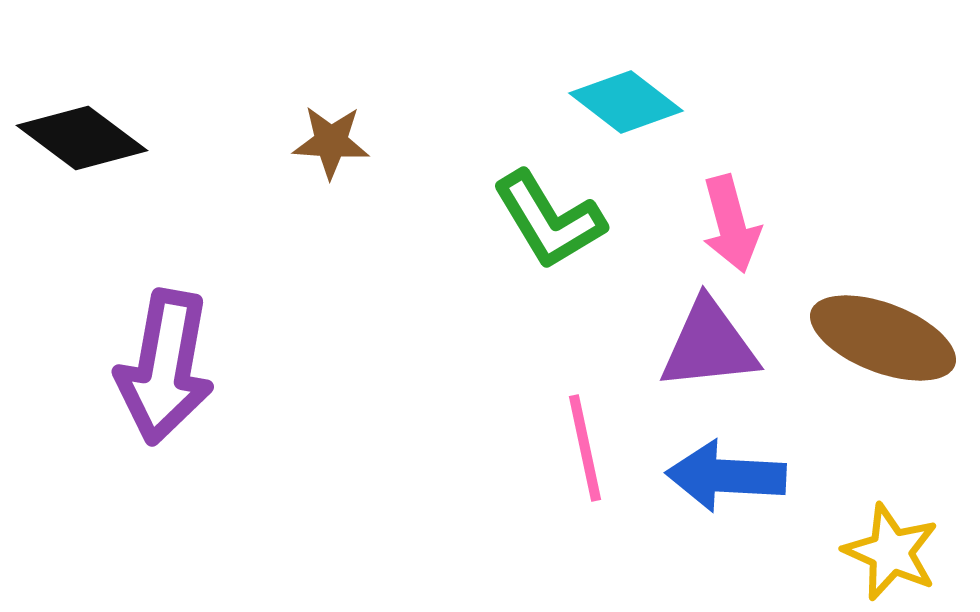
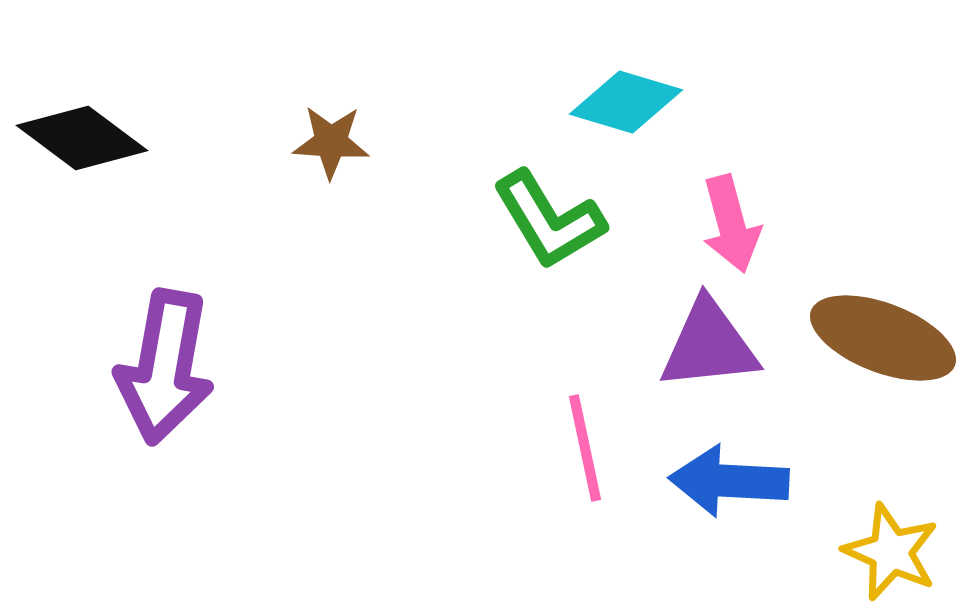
cyan diamond: rotated 21 degrees counterclockwise
blue arrow: moved 3 px right, 5 px down
